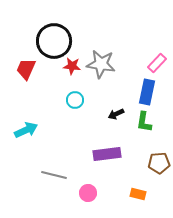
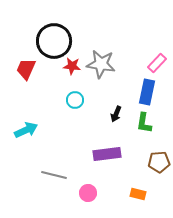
black arrow: rotated 42 degrees counterclockwise
green L-shape: moved 1 px down
brown pentagon: moved 1 px up
